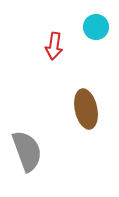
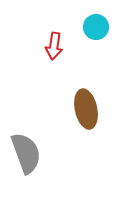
gray semicircle: moved 1 px left, 2 px down
